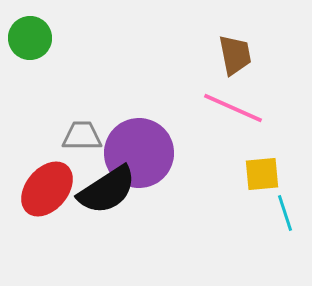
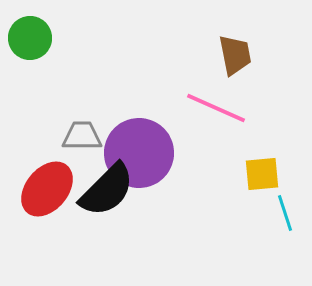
pink line: moved 17 px left
black semicircle: rotated 12 degrees counterclockwise
